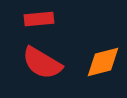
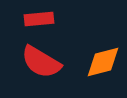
red semicircle: moved 1 px left, 1 px up
